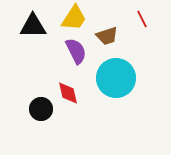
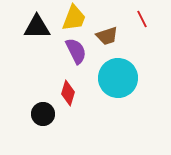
yellow trapezoid: rotated 12 degrees counterclockwise
black triangle: moved 4 px right, 1 px down
cyan circle: moved 2 px right
red diamond: rotated 30 degrees clockwise
black circle: moved 2 px right, 5 px down
